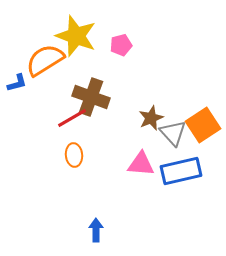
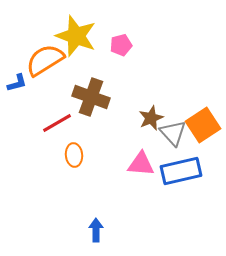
red line: moved 15 px left, 5 px down
